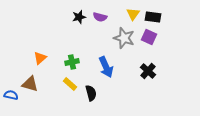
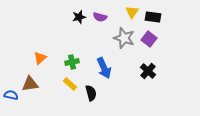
yellow triangle: moved 1 px left, 2 px up
purple square: moved 2 px down; rotated 14 degrees clockwise
blue arrow: moved 2 px left, 1 px down
brown triangle: rotated 24 degrees counterclockwise
